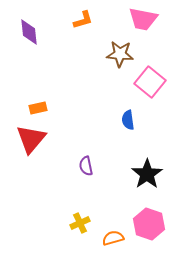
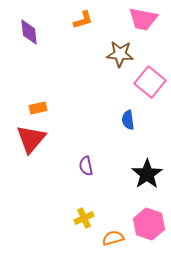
yellow cross: moved 4 px right, 5 px up
